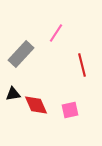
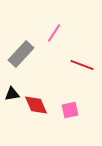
pink line: moved 2 px left
red line: rotated 55 degrees counterclockwise
black triangle: moved 1 px left
